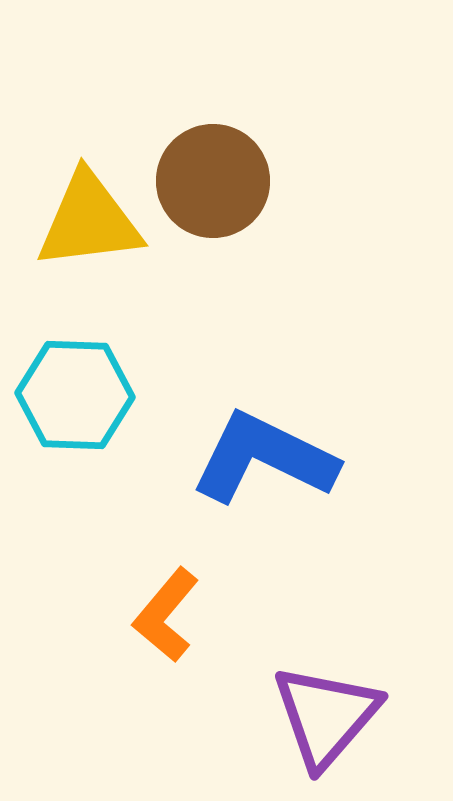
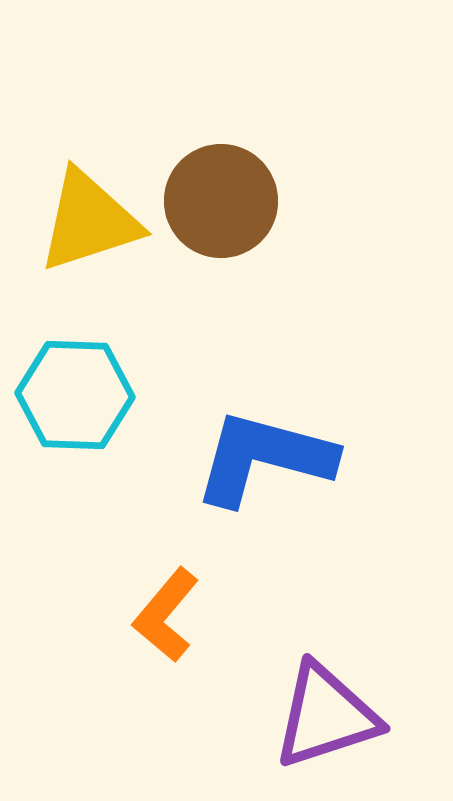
brown circle: moved 8 px right, 20 px down
yellow triangle: rotated 11 degrees counterclockwise
blue L-shape: rotated 11 degrees counterclockwise
purple triangle: rotated 31 degrees clockwise
